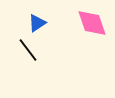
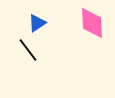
pink diamond: rotated 16 degrees clockwise
